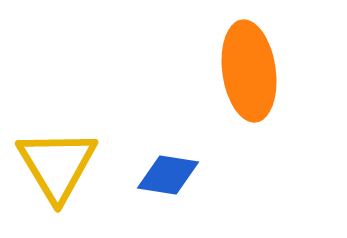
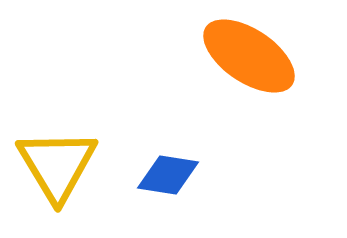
orange ellipse: moved 15 px up; rotated 48 degrees counterclockwise
